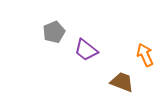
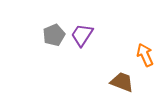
gray pentagon: moved 3 px down
purple trapezoid: moved 4 px left, 15 px up; rotated 85 degrees clockwise
